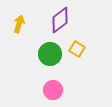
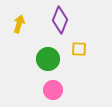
purple diamond: rotated 32 degrees counterclockwise
yellow square: moved 2 px right; rotated 28 degrees counterclockwise
green circle: moved 2 px left, 5 px down
